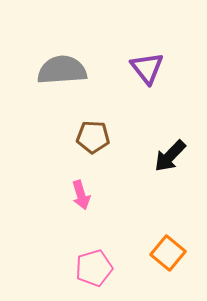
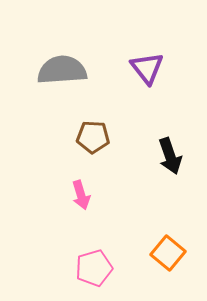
black arrow: rotated 63 degrees counterclockwise
